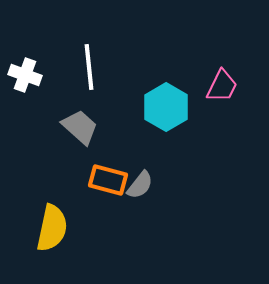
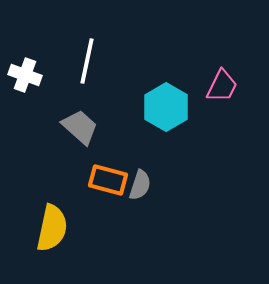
white line: moved 2 px left, 6 px up; rotated 18 degrees clockwise
gray semicircle: rotated 20 degrees counterclockwise
